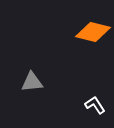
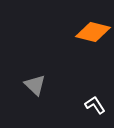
gray triangle: moved 3 px right, 3 px down; rotated 50 degrees clockwise
